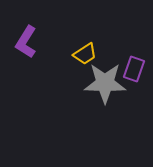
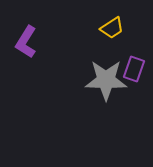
yellow trapezoid: moved 27 px right, 26 px up
gray star: moved 1 px right, 3 px up
